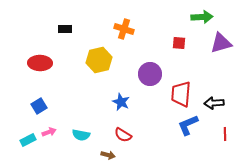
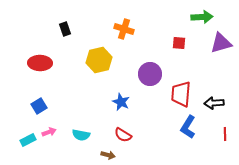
black rectangle: rotated 72 degrees clockwise
blue L-shape: moved 2 px down; rotated 35 degrees counterclockwise
